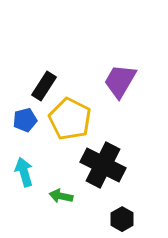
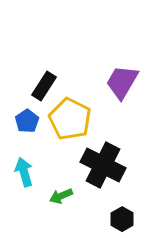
purple trapezoid: moved 2 px right, 1 px down
blue pentagon: moved 2 px right, 1 px down; rotated 20 degrees counterclockwise
green arrow: rotated 35 degrees counterclockwise
